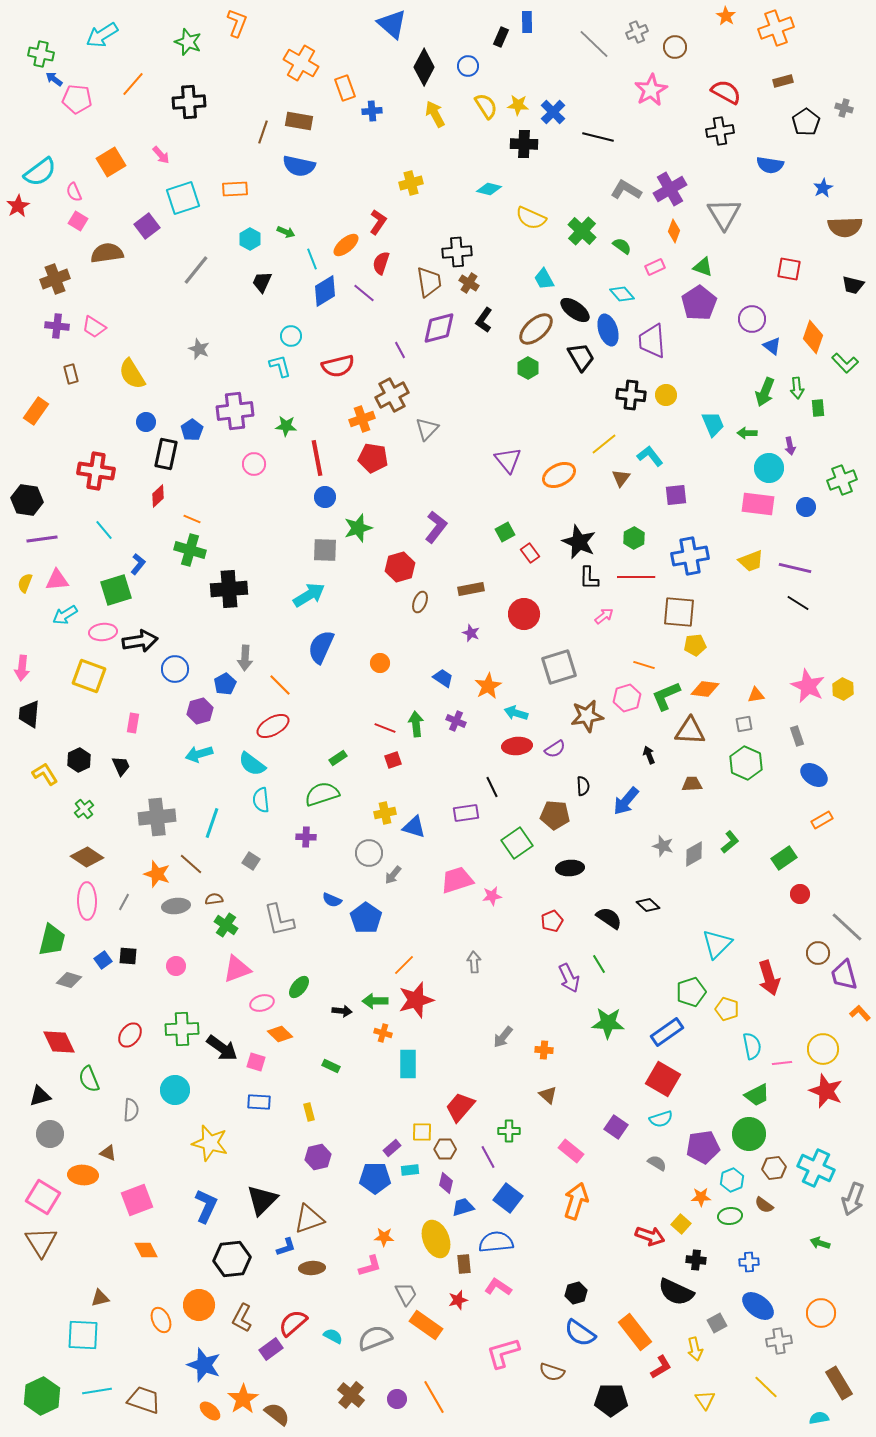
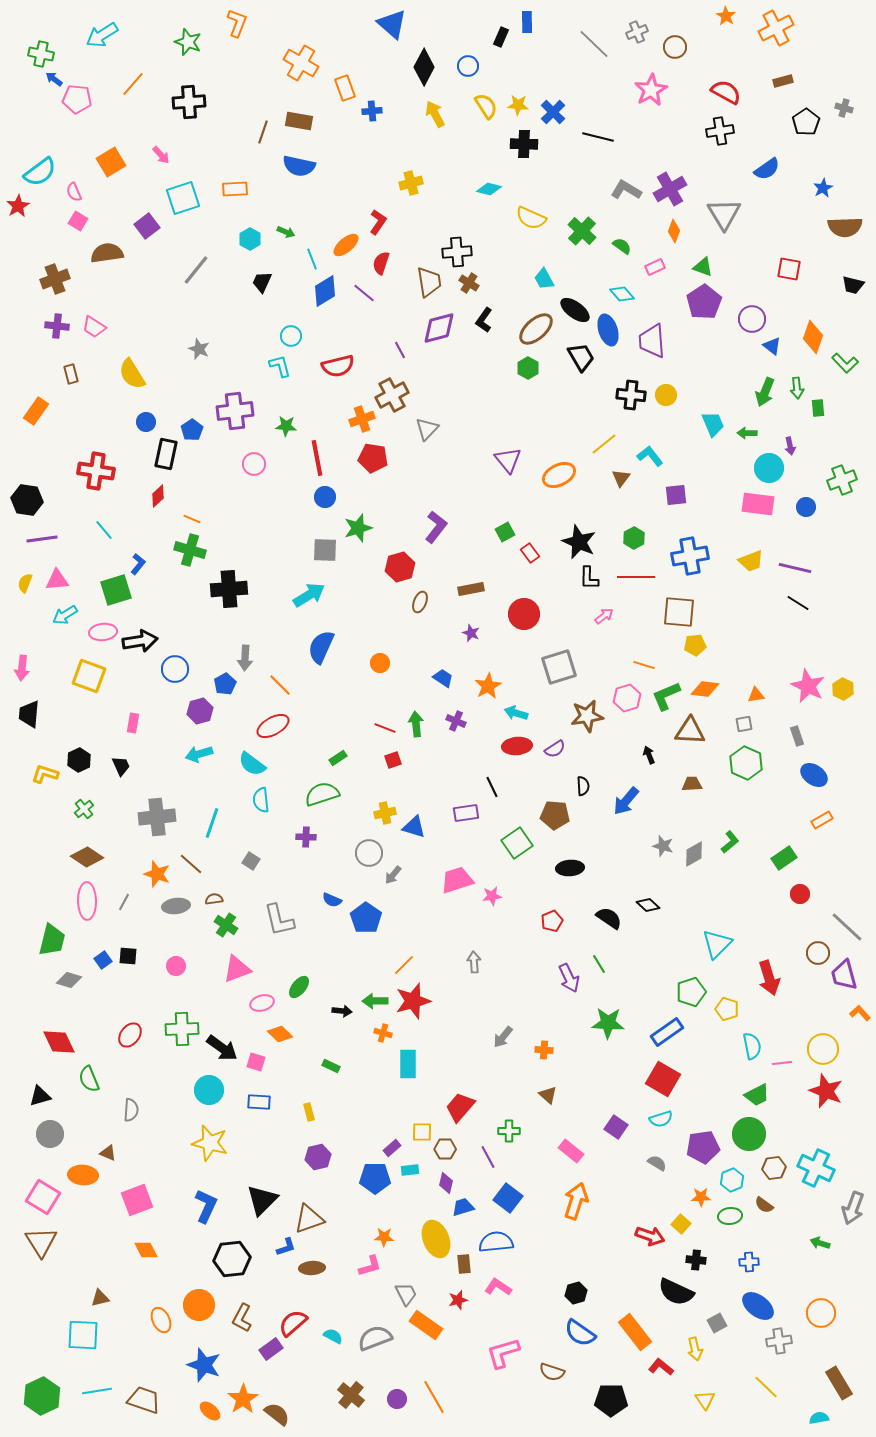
orange cross at (776, 28): rotated 8 degrees counterclockwise
blue semicircle at (770, 165): moved 3 px left, 4 px down; rotated 44 degrees counterclockwise
purple pentagon at (699, 303): moved 5 px right, 1 px up
yellow L-shape at (45, 774): rotated 40 degrees counterclockwise
red star at (416, 1000): moved 3 px left, 1 px down
cyan circle at (175, 1090): moved 34 px right
gray arrow at (853, 1199): moved 9 px down
red L-shape at (661, 1367): rotated 110 degrees counterclockwise
